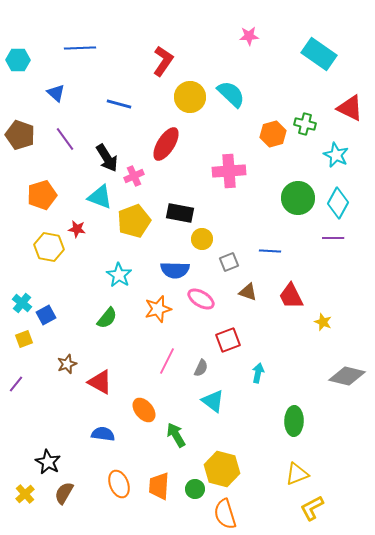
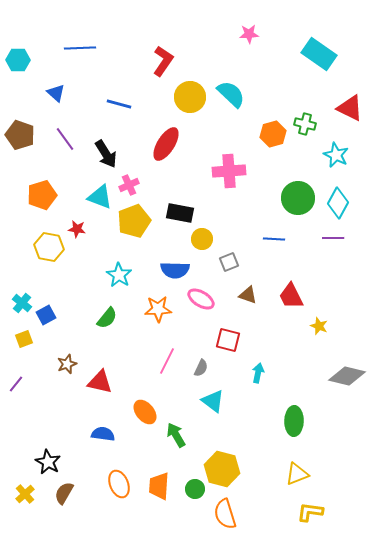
pink star at (249, 36): moved 2 px up
black arrow at (107, 158): moved 1 px left, 4 px up
pink cross at (134, 176): moved 5 px left, 9 px down
blue line at (270, 251): moved 4 px right, 12 px up
brown triangle at (248, 292): moved 3 px down
orange star at (158, 309): rotated 12 degrees clockwise
yellow star at (323, 322): moved 4 px left, 4 px down
red square at (228, 340): rotated 35 degrees clockwise
red triangle at (100, 382): rotated 16 degrees counterclockwise
orange ellipse at (144, 410): moved 1 px right, 2 px down
yellow L-shape at (312, 508): moved 2 px left, 4 px down; rotated 36 degrees clockwise
